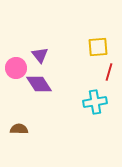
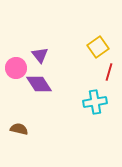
yellow square: rotated 30 degrees counterclockwise
brown semicircle: rotated 12 degrees clockwise
